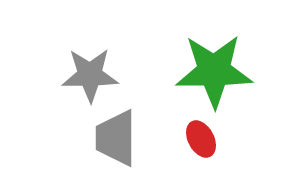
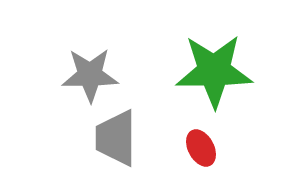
red ellipse: moved 9 px down
